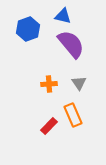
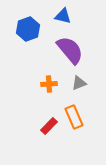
purple semicircle: moved 1 px left, 6 px down
gray triangle: rotated 42 degrees clockwise
orange rectangle: moved 1 px right, 2 px down
